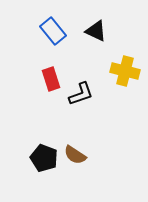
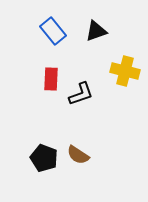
black triangle: rotated 45 degrees counterclockwise
red rectangle: rotated 20 degrees clockwise
brown semicircle: moved 3 px right
